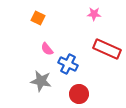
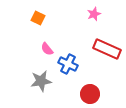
pink star: rotated 24 degrees counterclockwise
gray star: rotated 20 degrees counterclockwise
red circle: moved 11 px right
